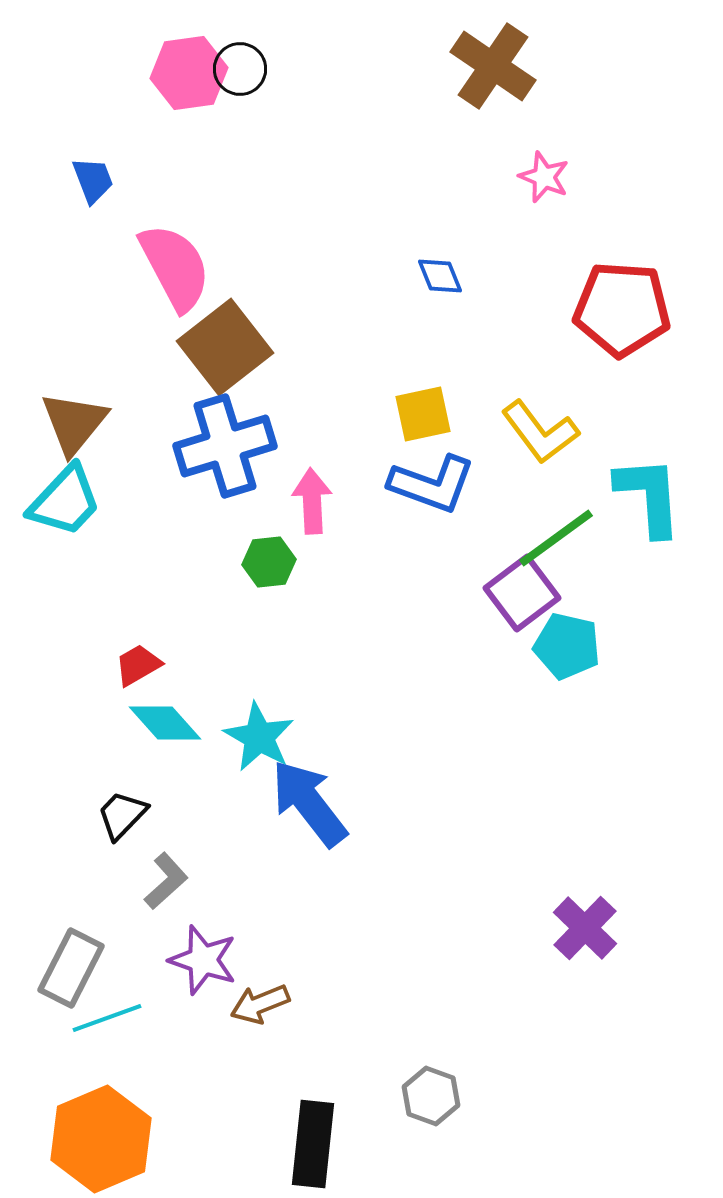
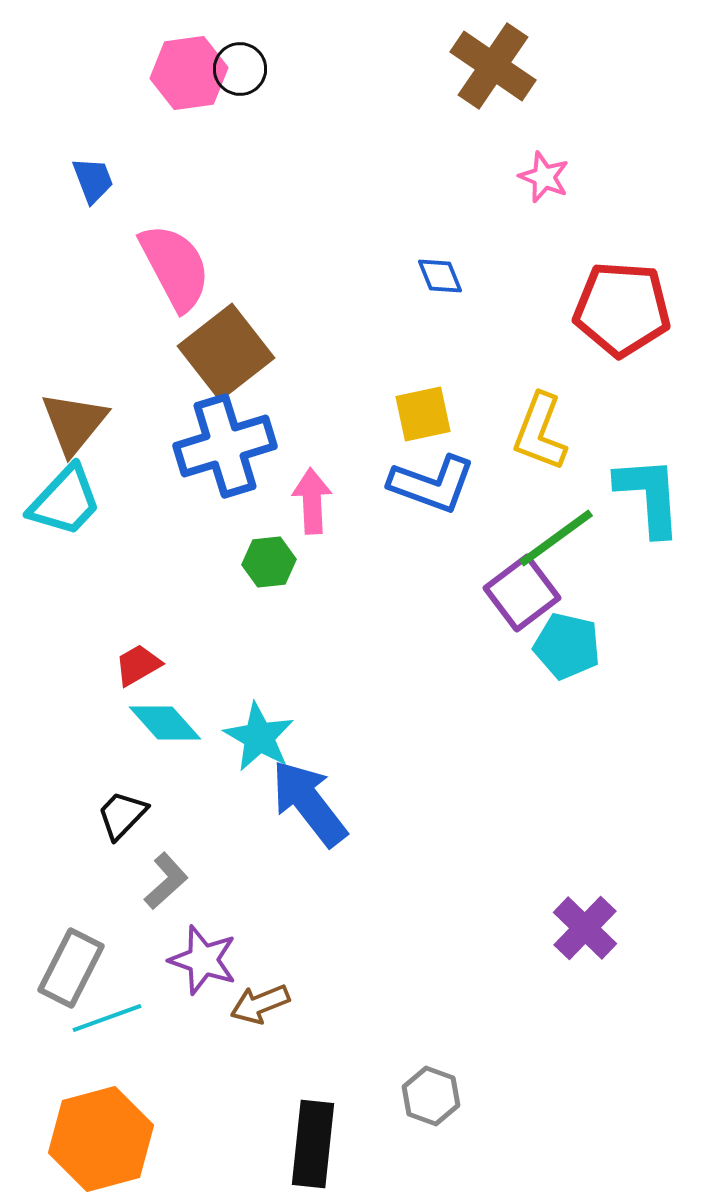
brown square: moved 1 px right, 5 px down
yellow L-shape: rotated 58 degrees clockwise
orange hexagon: rotated 8 degrees clockwise
